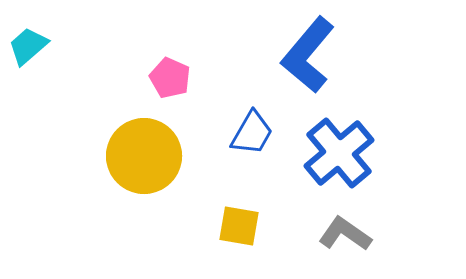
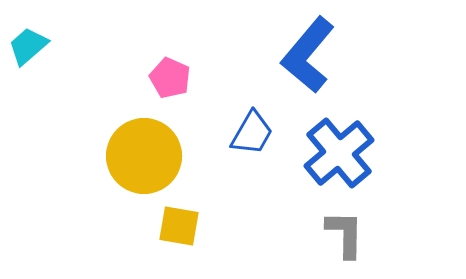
yellow square: moved 60 px left
gray L-shape: rotated 56 degrees clockwise
